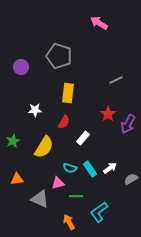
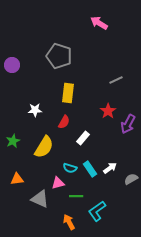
purple circle: moved 9 px left, 2 px up
red star: moved 3 px up
cyan L-shape: moved 2 px left, 1 px up
